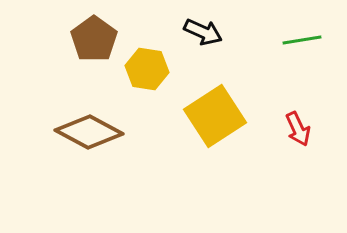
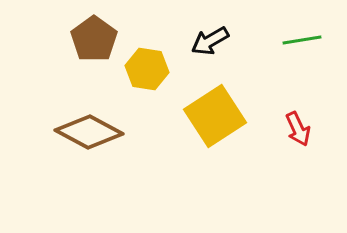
black arrow: moved 7 px right, 9 px down; rotated 126 degrees clockwise
